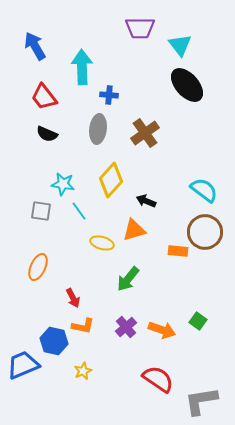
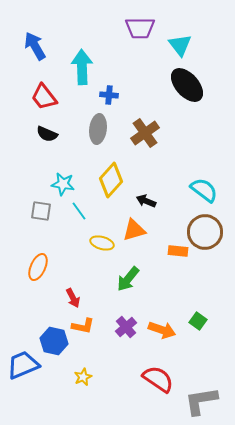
yellow star: moved 6 px down
